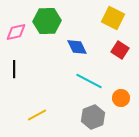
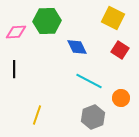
pink diamond: rotated 10 degrees clockwise
yellow line: rotated 42 degrees counterclockwise
